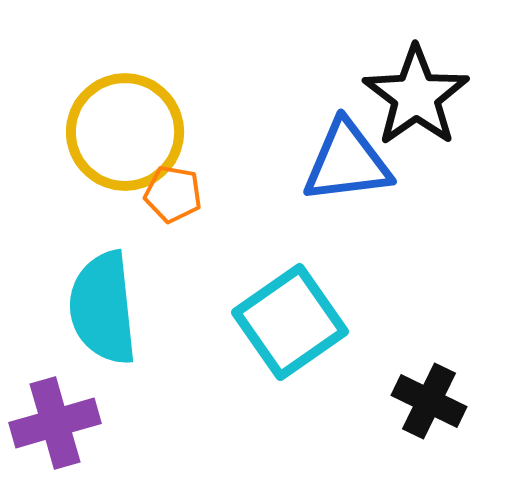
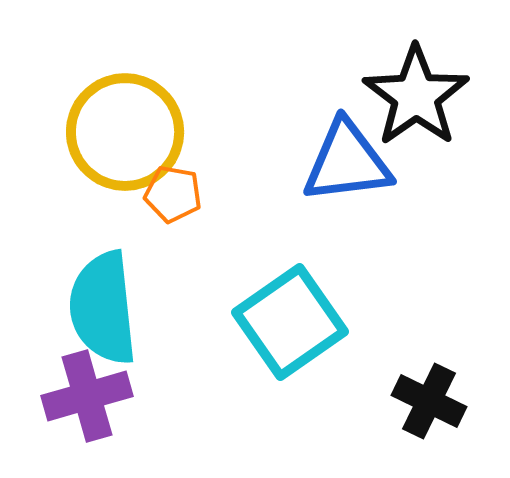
purple cross: moved 32 px right, 27 px up
